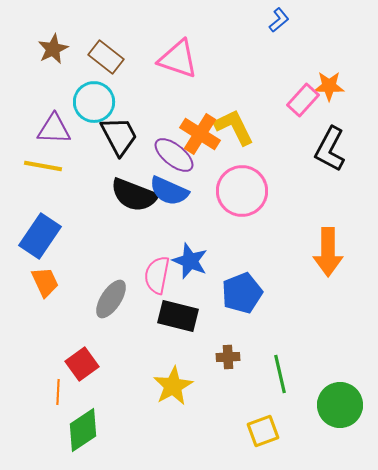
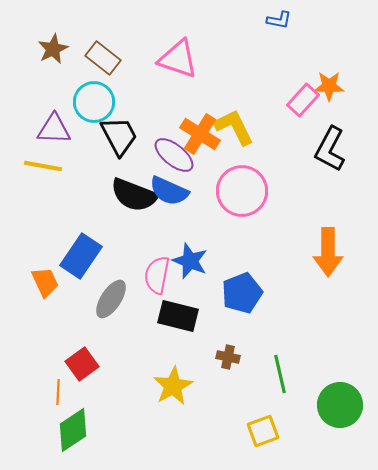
blue L-shape: rotated 50 degrees clockwise
brown rectangle: moved 3 px left, 1 px down
blue rectangle: moved 41 px right, 20 px down
brown cross: rotated 15 degrees clockwise
green diamond: moved 10 px left
